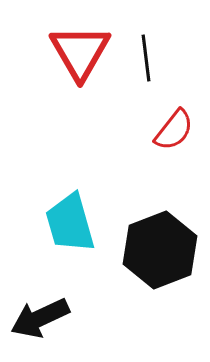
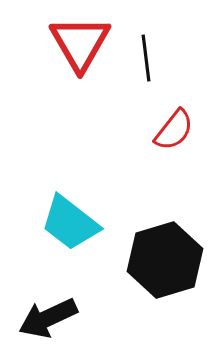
red triangle: moved 9 px up
cyan trapezoid: rotated 36 degrees counterclockwise
black hexagon: moved 5 px right, 10 px down; rotated 4 degrees clockwise
black arrow: moved 8 px right
